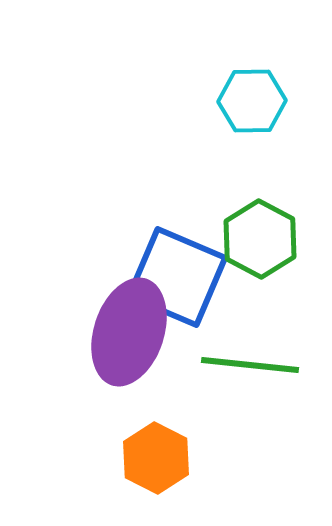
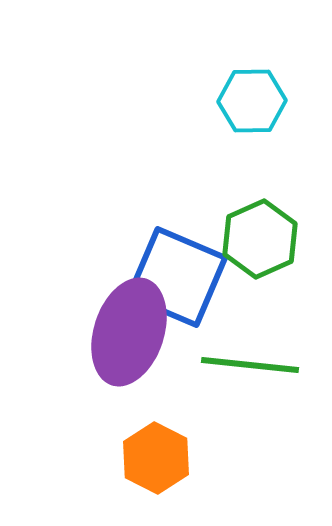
green hexagon: rotated 8 degrees clockwise
